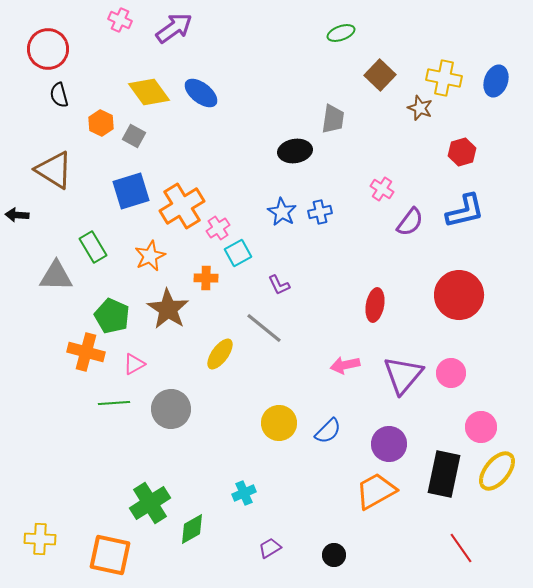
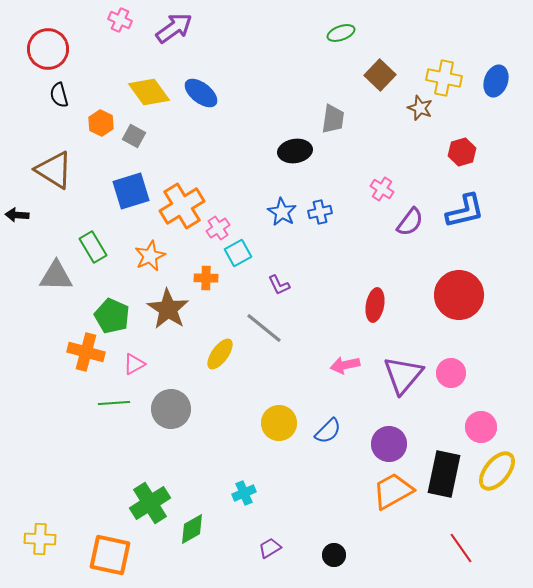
orange trapezoid at (376, 491): moved 17 px right
